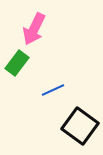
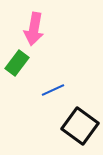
pink arrow: rotated 16 degrees counterclockwise
